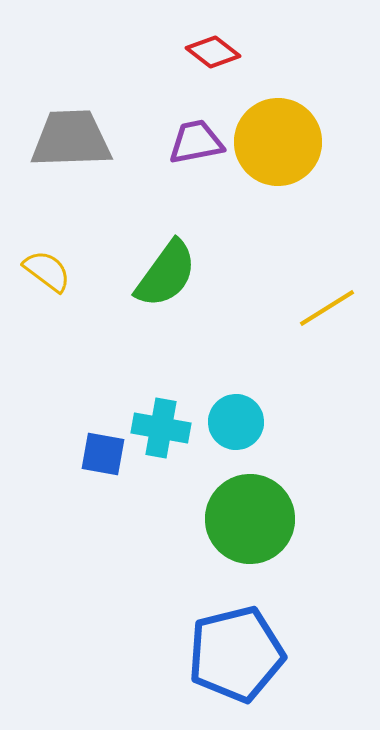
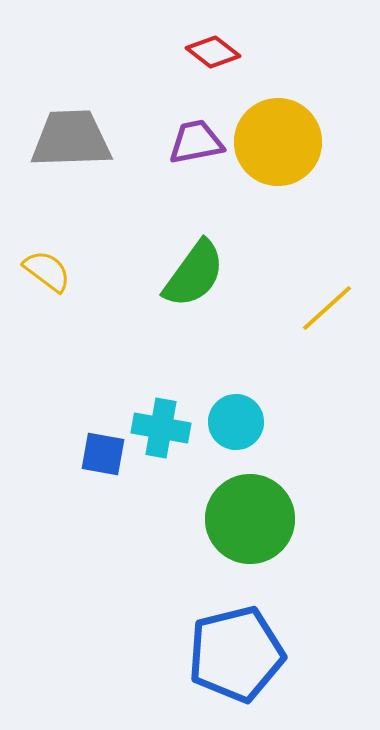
green semicircle: moved 28 px right
yellow line: rotated 10 degrees counterclockwise
